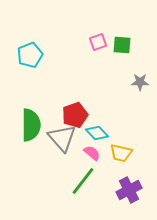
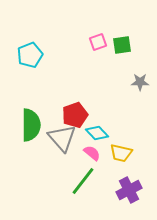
green square: rotated 12 degrees counterclockwise
